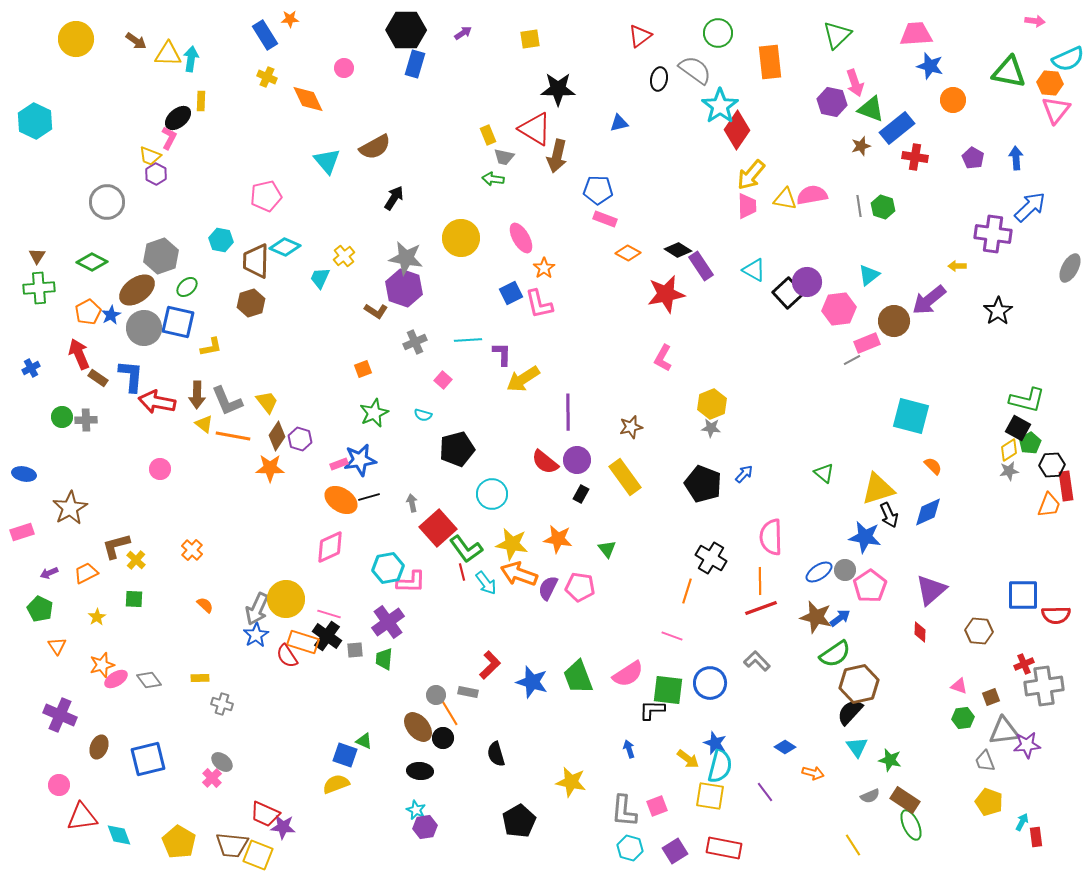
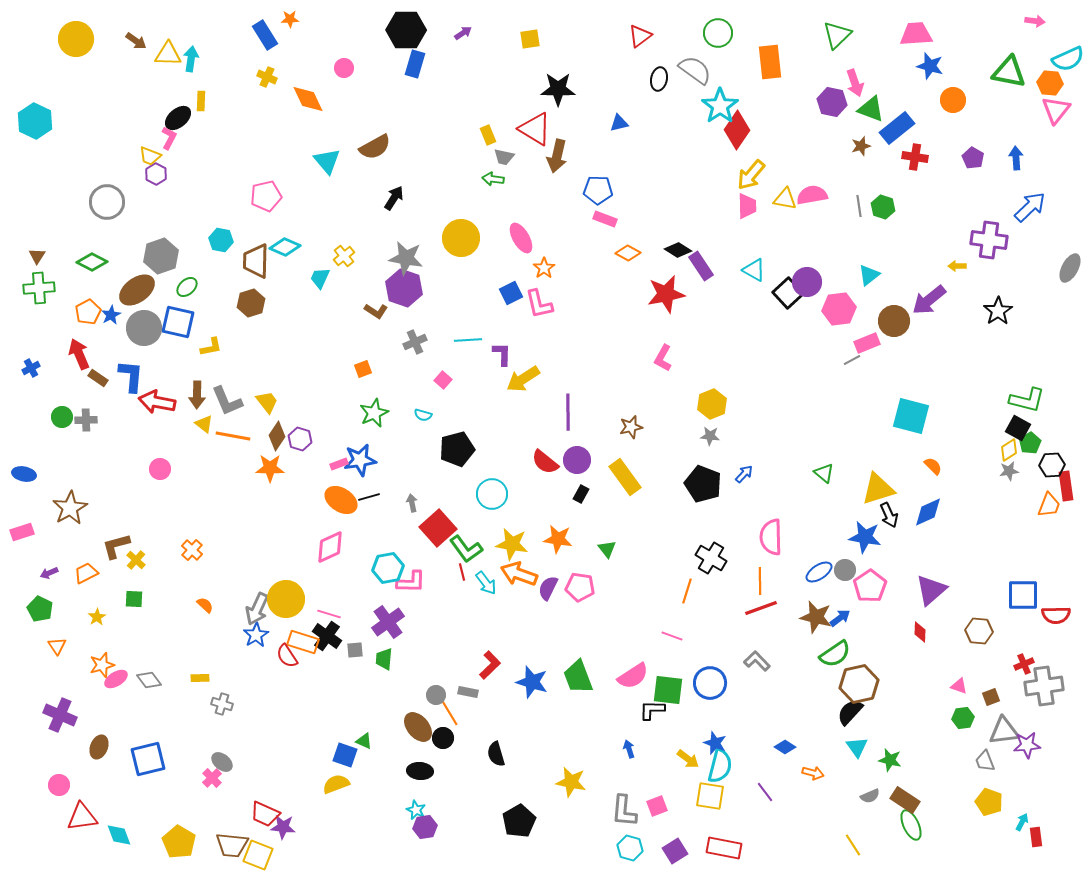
purple cross at (993, 234): moved 4 px left, 6 px down
gray star at (711, 428): moved 1 px left, 8 px down
pink semicircle at (628, 674): moved 5 px right, 2 px down
